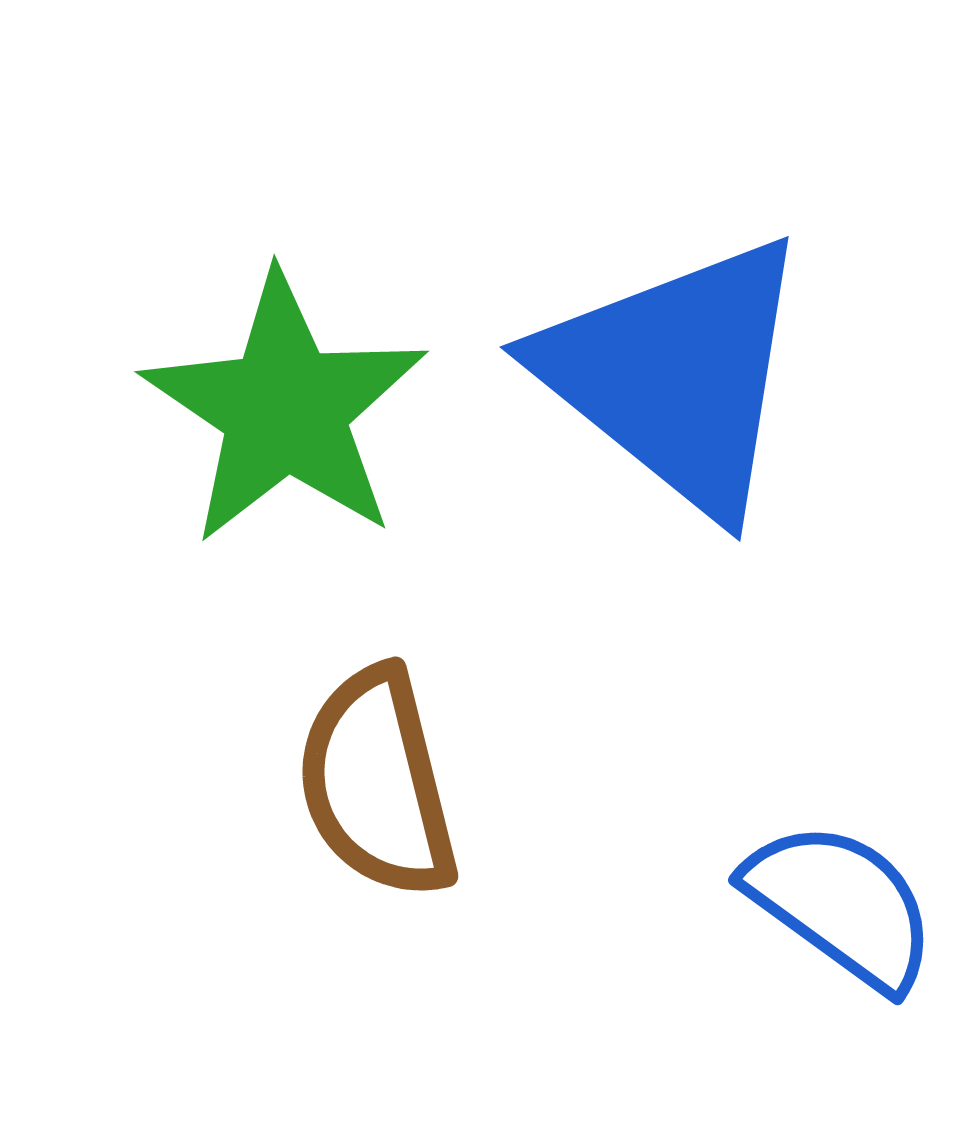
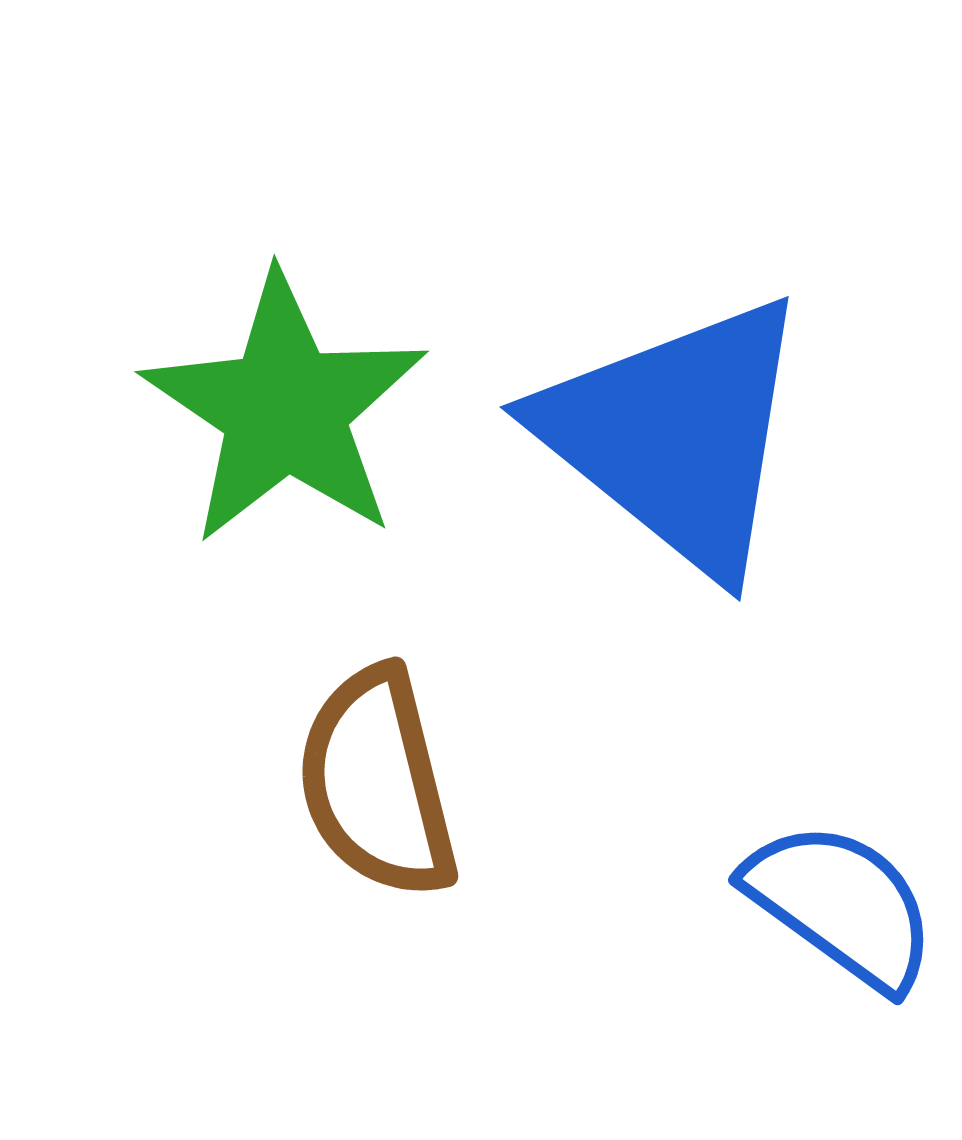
blue triangle: moved 60 px down
